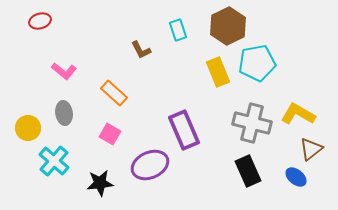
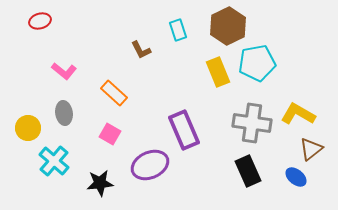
gray cross: rotated 6 degrees counterclockwise
